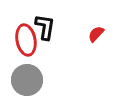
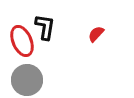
red ellipse: moved 4 px left, 1 px down; rotated 12 degrees counterclockwise
